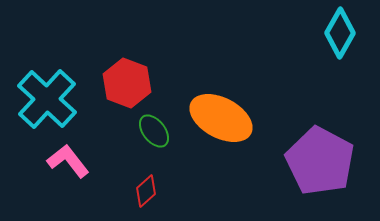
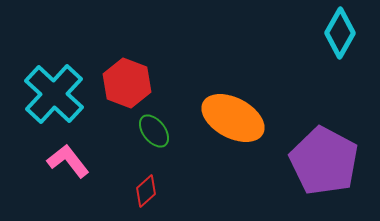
cyan cross: moved 7 px right, 5 px up
orange ellipse: moved 12 px right
purple pentagon: moved 4 px right
